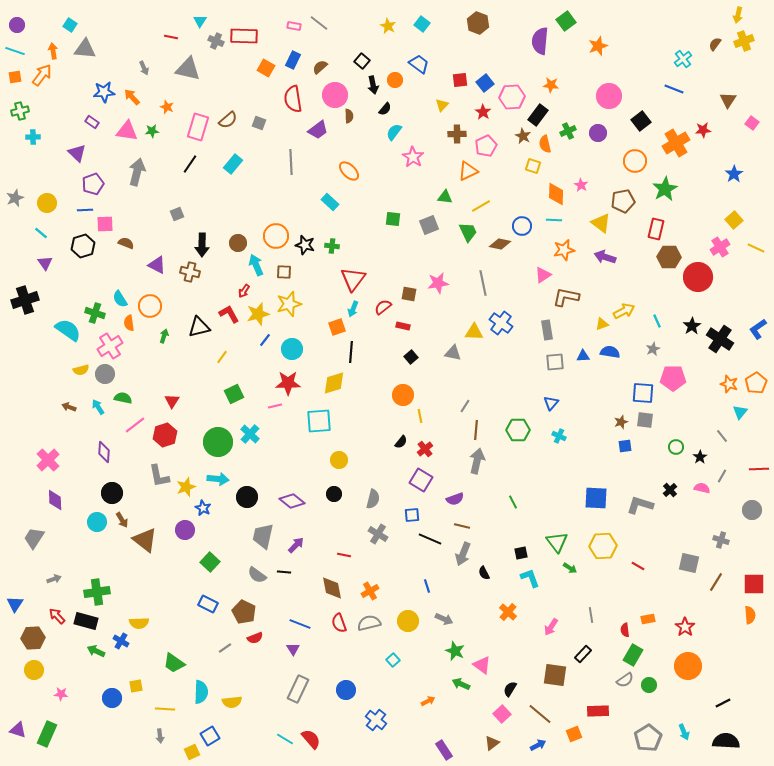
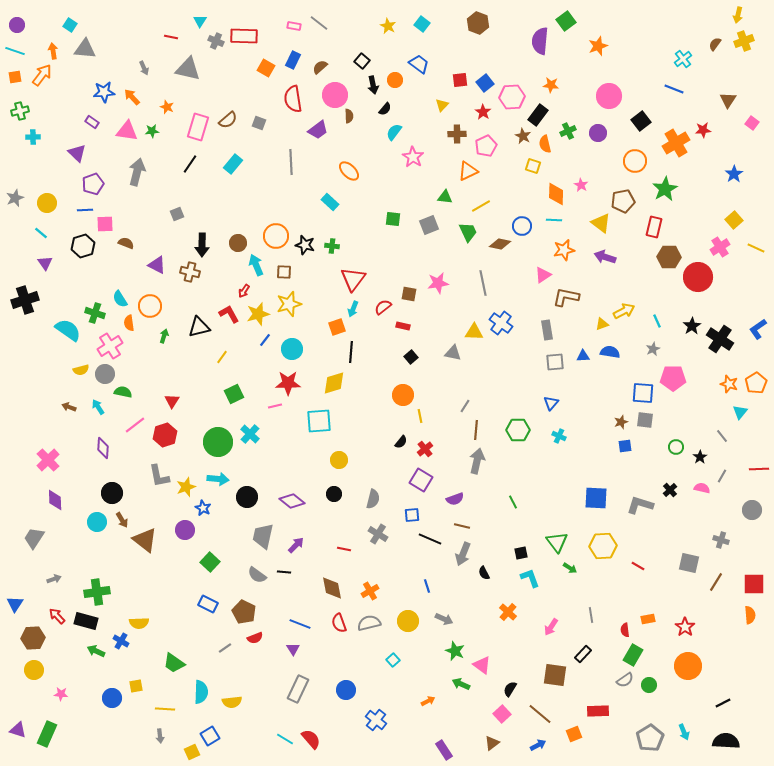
red rectangle at (656, 229): moved 2 px left, 2 px up
green semicircle at (123, 398): moved 6 px up
purple diamond at (104, 452): moved 1 px left, 4 px up
red line at (344, 555): moved 6 px up
gray pentagon at (648, 738): moved 2 px right
